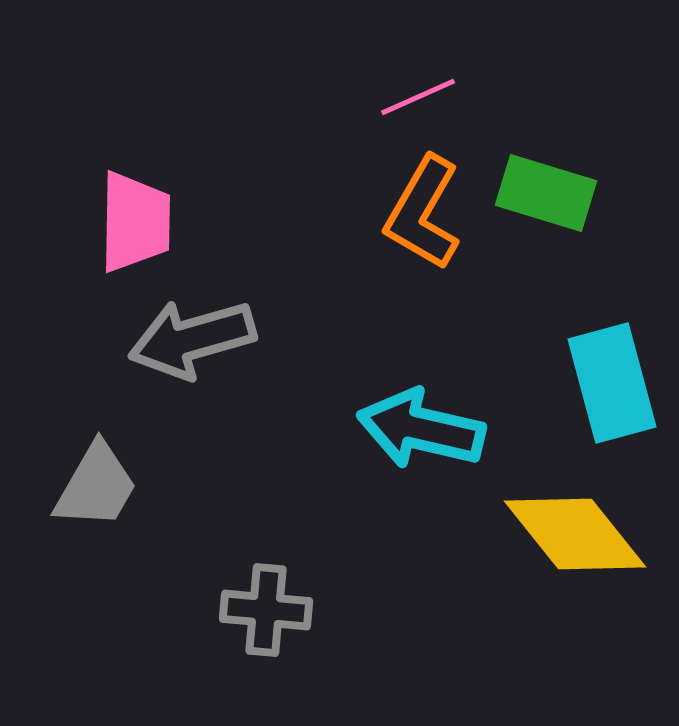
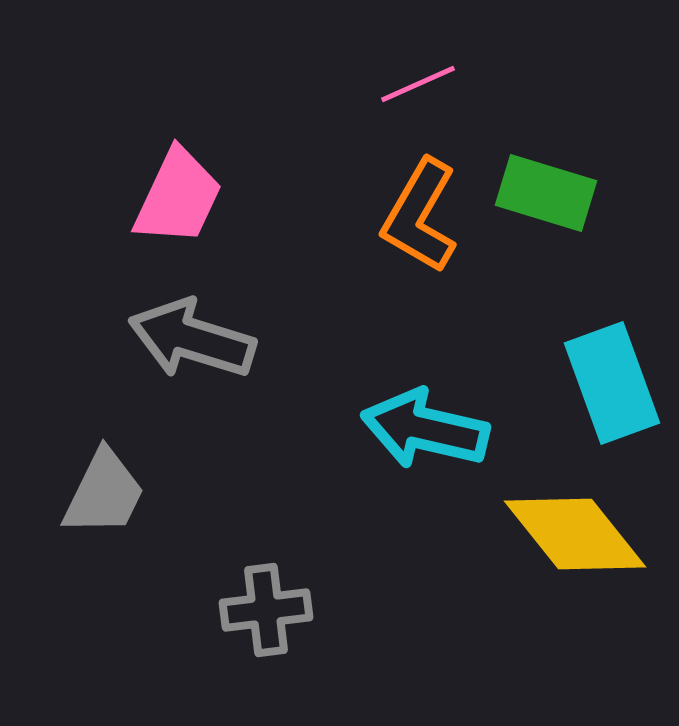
pink line: moved 13 px up
orange L-shape: moved 3 px left, 3 px down
pink trapezoid: moved 43 px right, 25 px up; rotated 24 degrees clockwise
gray arrow: rotated 33 degrees clockwise
cyan rectangle: rotated 5 degrees counterclockwise
cyan arrow: moved 4 px right
gray trapezoid: moved 8 px right, 7 px down; rotated 4 degrees counterclockwise
gray cross: rotated 12 degrees counterclockwise
